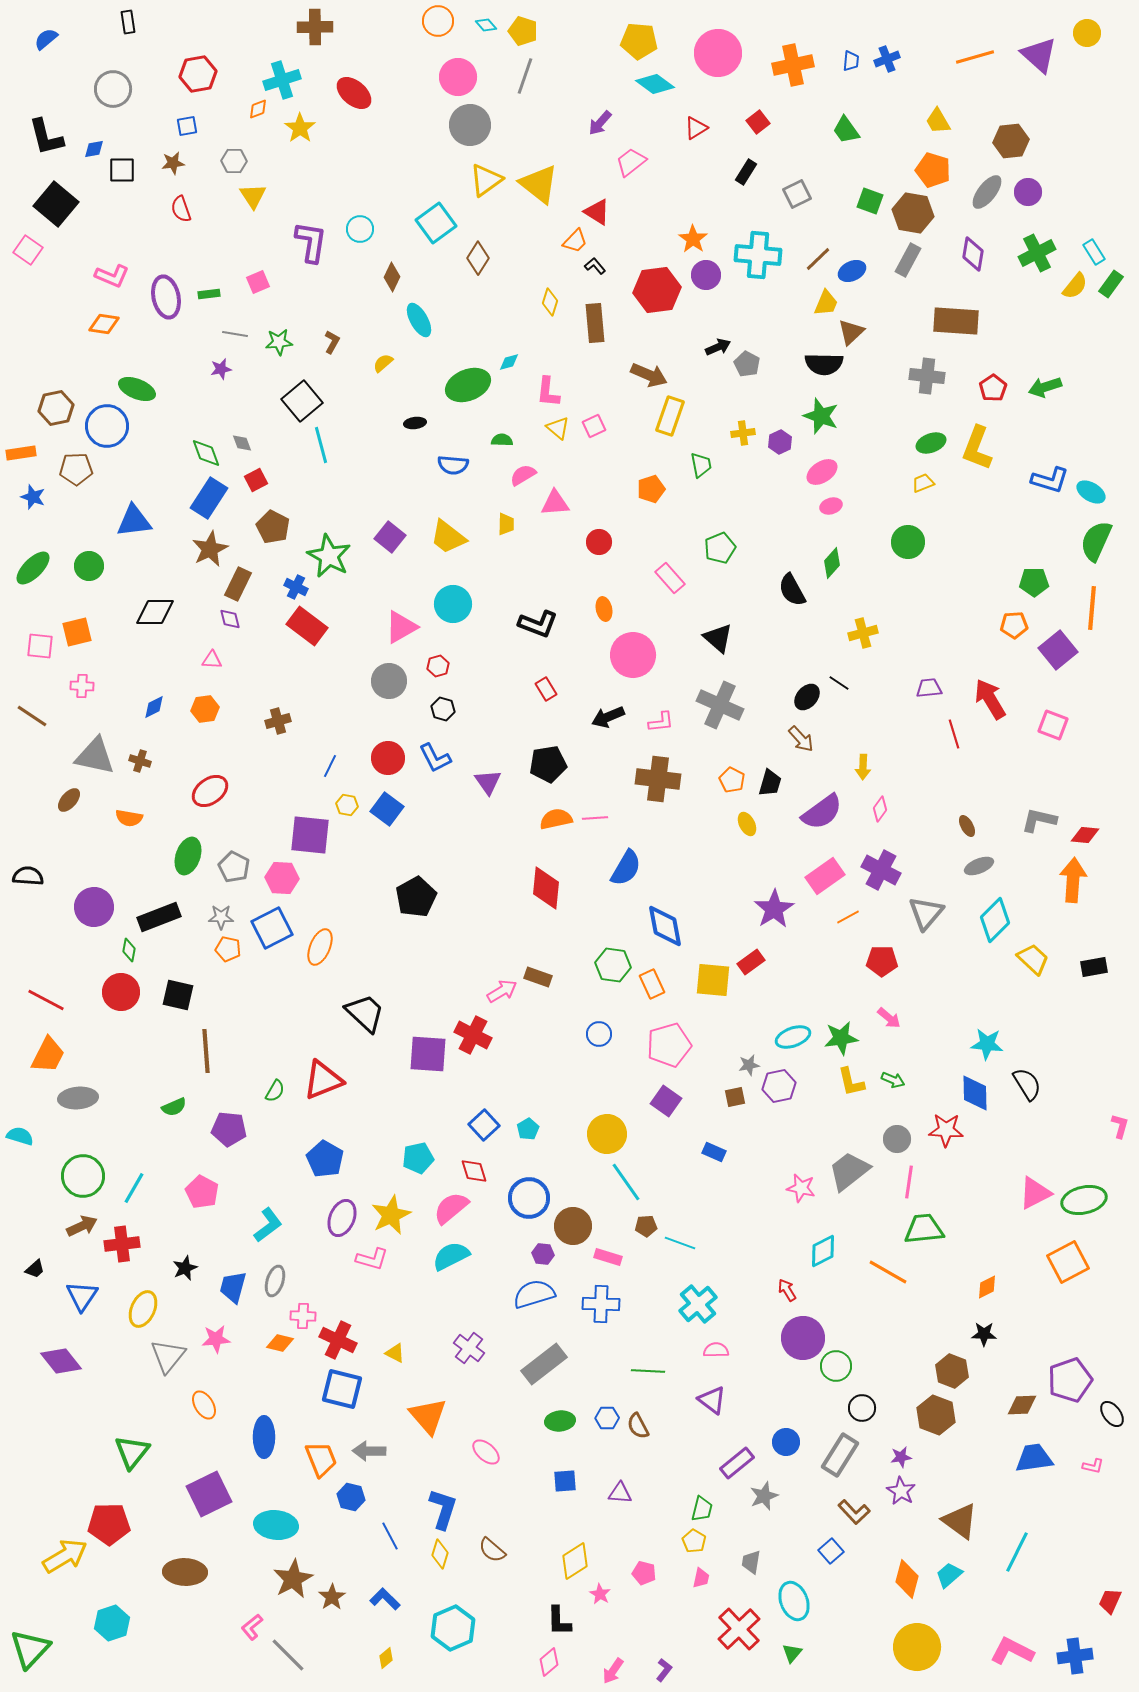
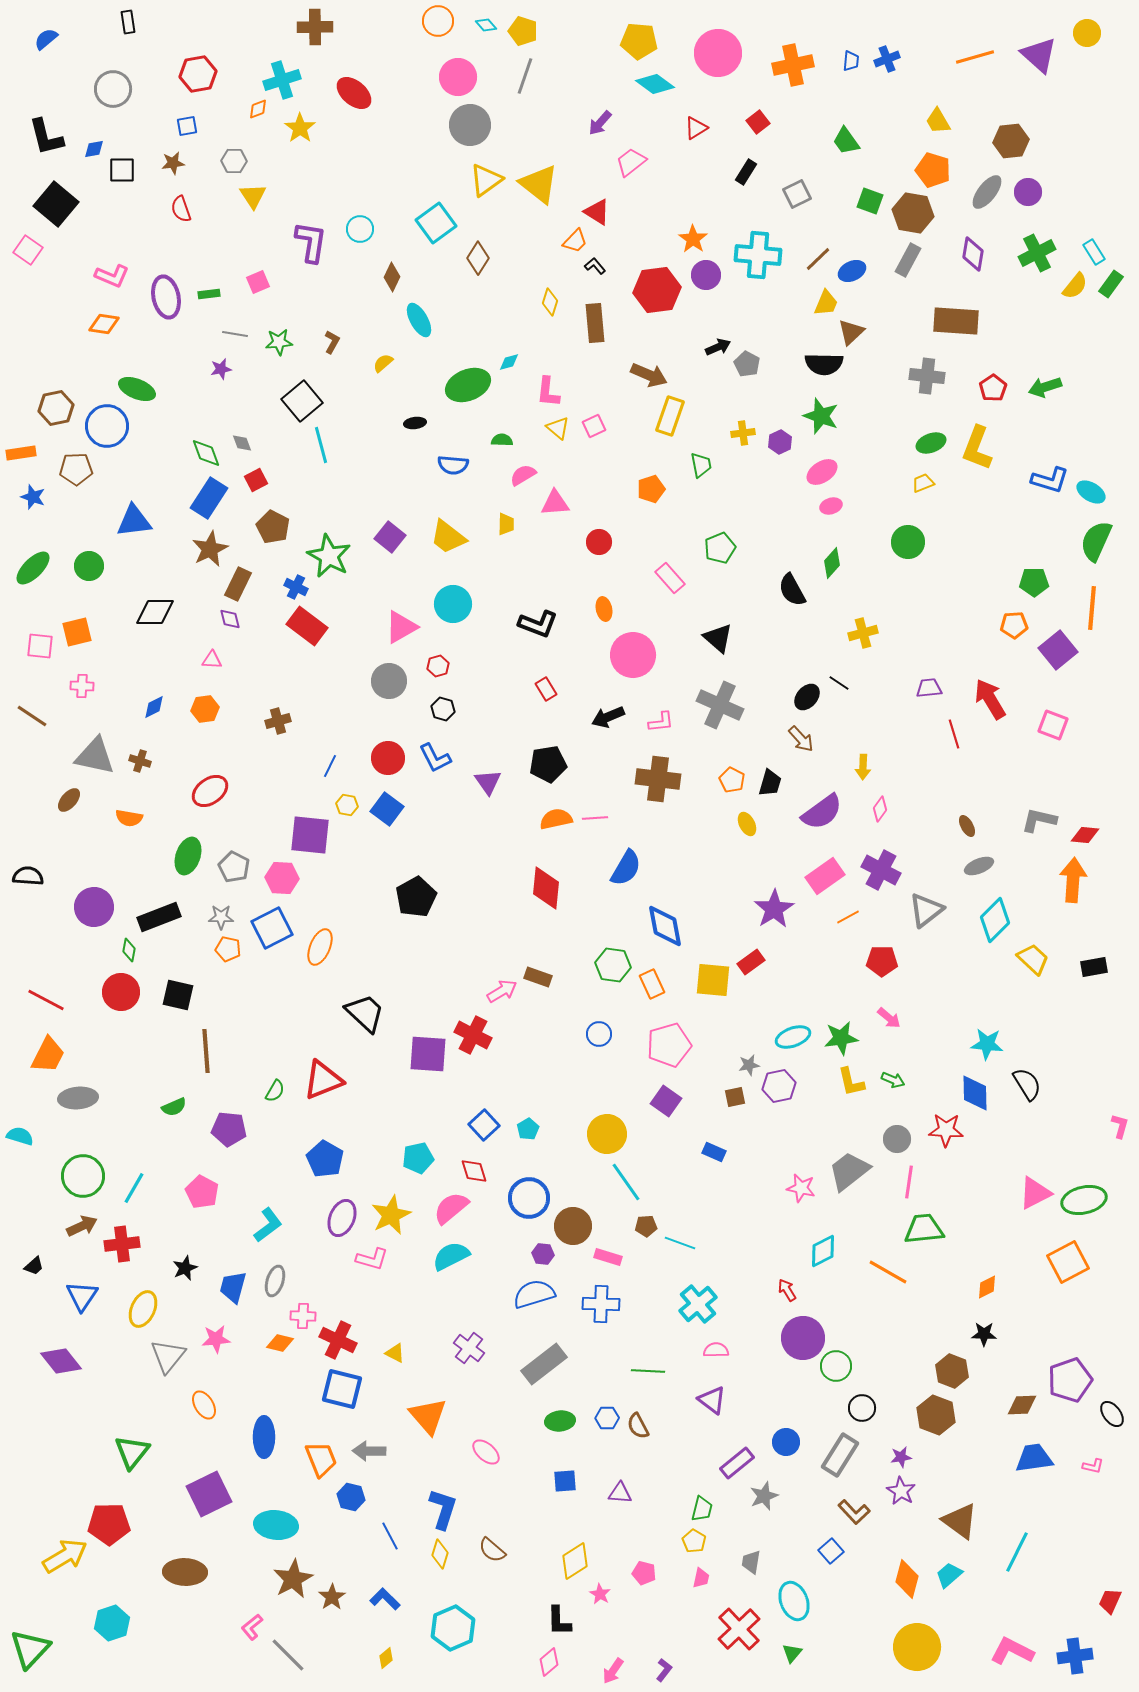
green trapezoid at (846, 130): moved 11 px down
gray triangle at (926, 913): moved 3 px up; rotated 12 degrees clockwise
black trapezoid at (35, 1269): moved 1 px left, 3 px up
